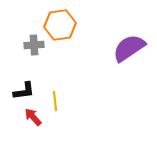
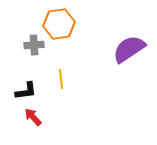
orange hexagon: moved 1 px left, 1 px up
purple semicircle: moved 1 px down
black L-shape: moved 2 px right
yellow line: moved 6 px right, 22 px up
